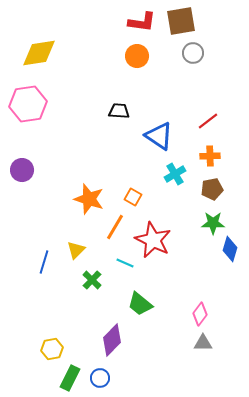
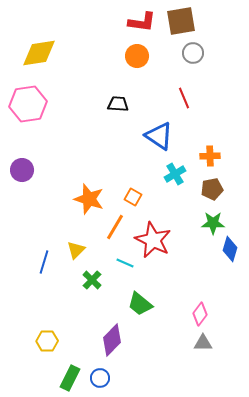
black trapezoid: moved 1 px left, 7 px up
red line: moved 24 px left, 23 px up; rotated 75 degrees counterclockwise
yellow hexagon: moved 5 px left, 8 px up; rotated 10 degrees clockwise
